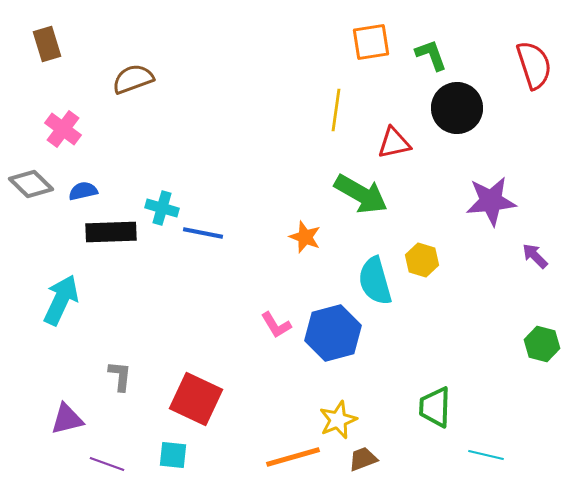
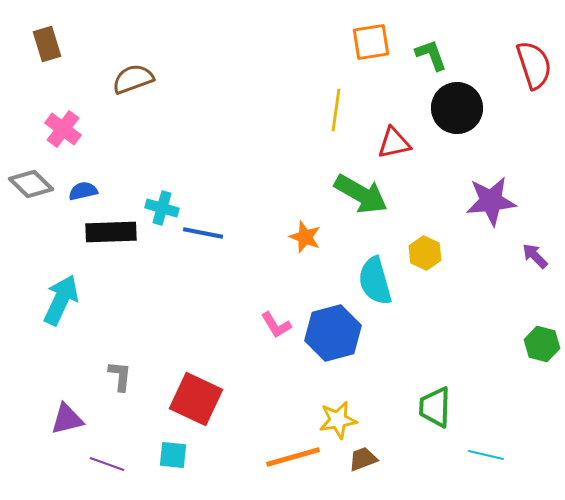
yellow hexagon: moved 3 px right, 7 px up; rotated 8 degrees clockwise
yellow star: rotated 12 degrees clockwise
